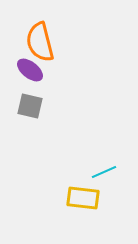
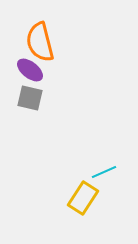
gray square: moved 8 px up
yellow rectangle: rotated 64 degrees counterclockwise
